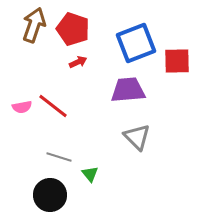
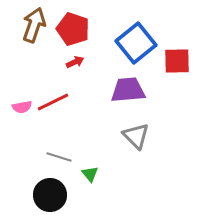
blue square: rotated 18 degrees counterclockwise
red arrow: moved 3 px left
red line: moved 4 px up; rotated 64 degrees counterclockwise
gray triangle: moved 1 px left, 1 px up
